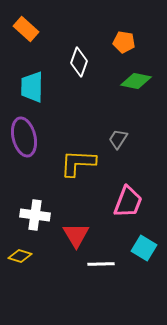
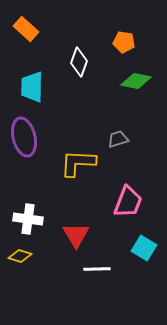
gray trapezoid: rotated 40 degrees clockwise
white cross: moved 7 px left, 4 px down
white line: moved 4 px left, 5 px down
